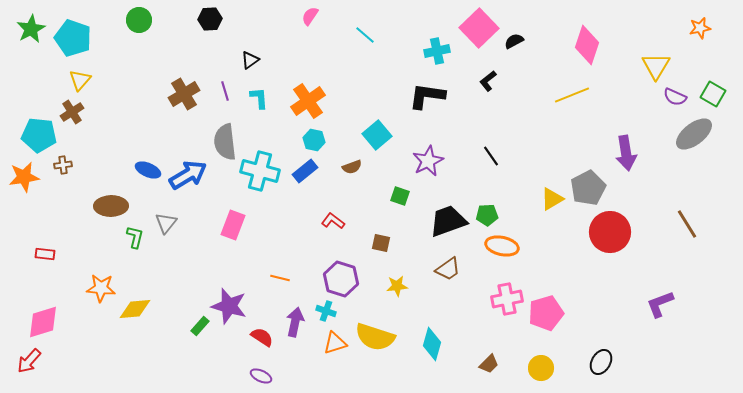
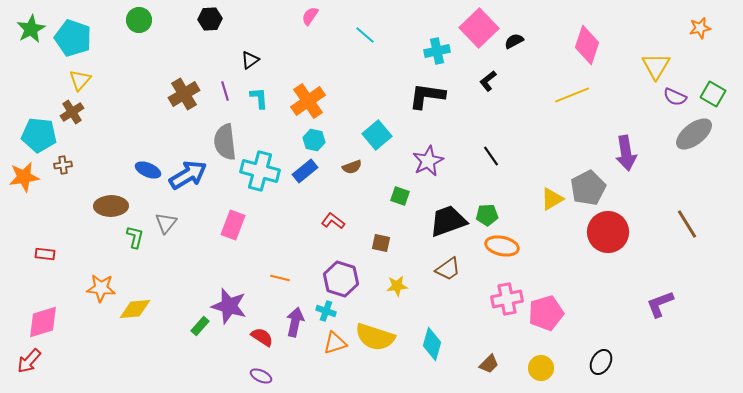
red circle at (610, 232): moved 2 px left
